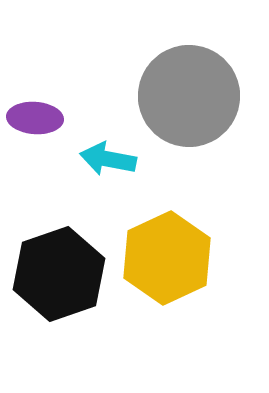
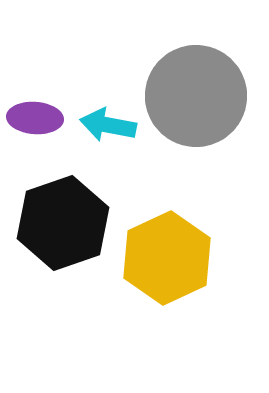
gray circle: moved 7 px right
cyan arrow: moved 34 px up
black hexagon: moved 4 px right, 51 px up
